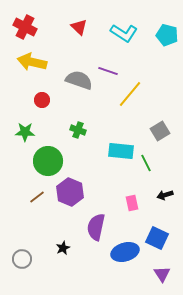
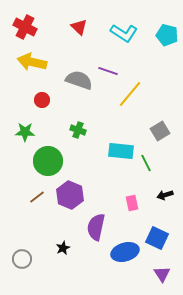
purple hexagon: moved 3 px down
